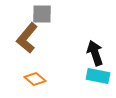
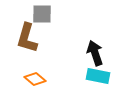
brown L-shape: rotated 24 degrees counterclockwise
